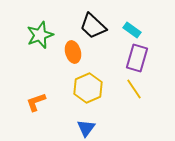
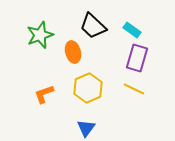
yellow line: rotated 30 degrees counterclockwise
orange L-shape: moved 8 px right, 8 px up
